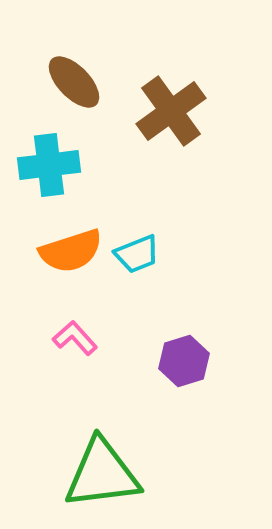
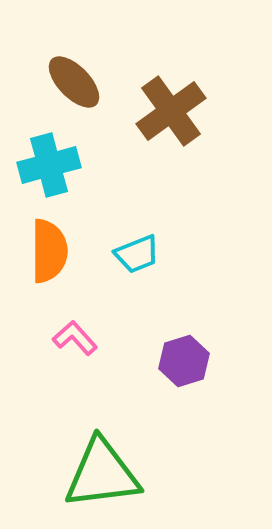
cyan cross: rotated 8 degrees counterclockwise
orange semicircle: moved 22 px left; rotated 72 degrees counterclockwise
